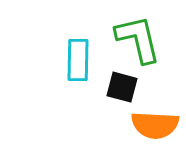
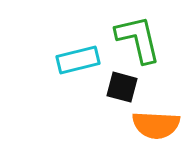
cyan rectangle: rotated 75 degrees clockwise
orange semicircle: moved 1 px right
